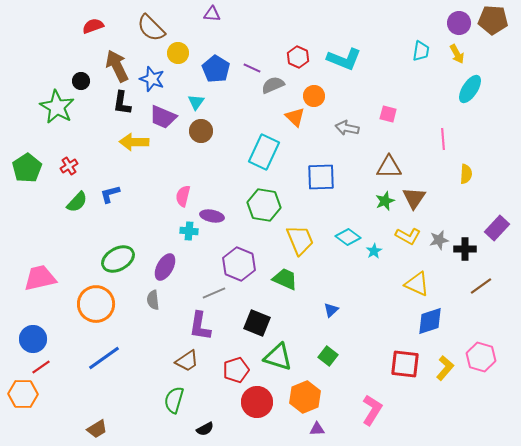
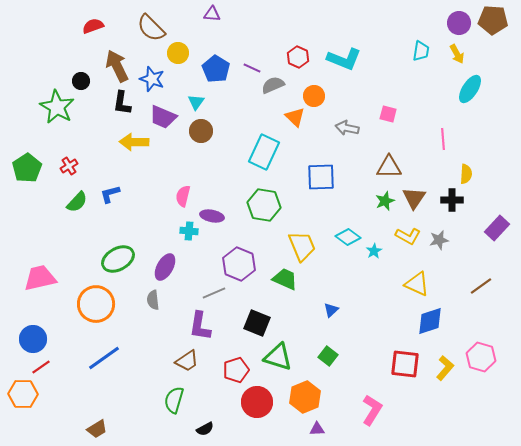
yellow trapezoid at (300, 240): moved 2 px right, 6 px down
black cross at (465, 249): moved 13 px left, 49 px up
